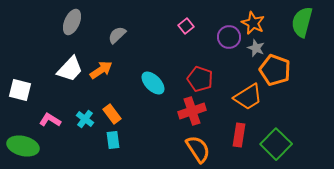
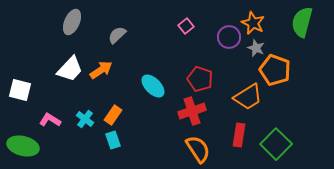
cyan ellipse: moved 3 px down
orange rectangle: moved 1 px right, 1 px down; rotated 72 degrees clockwise
cyan rectangle: rotated 12 degrees counterclockwise
